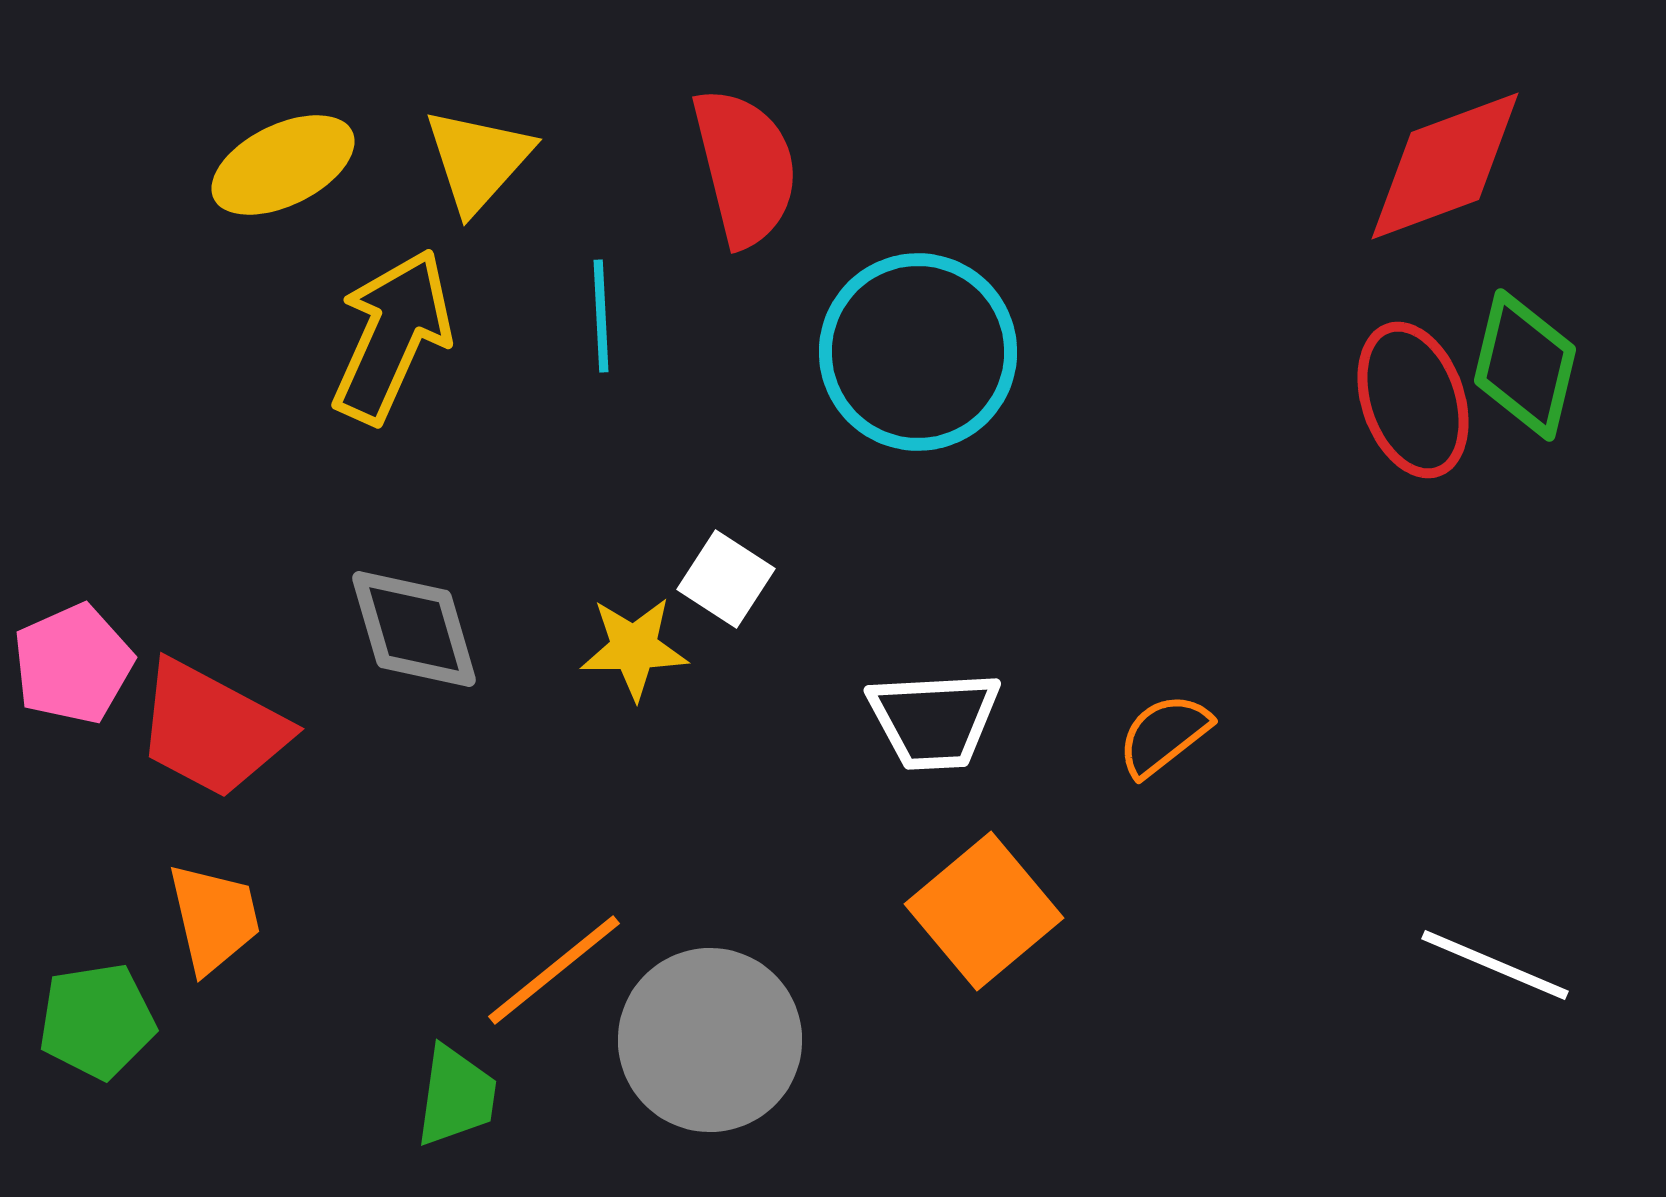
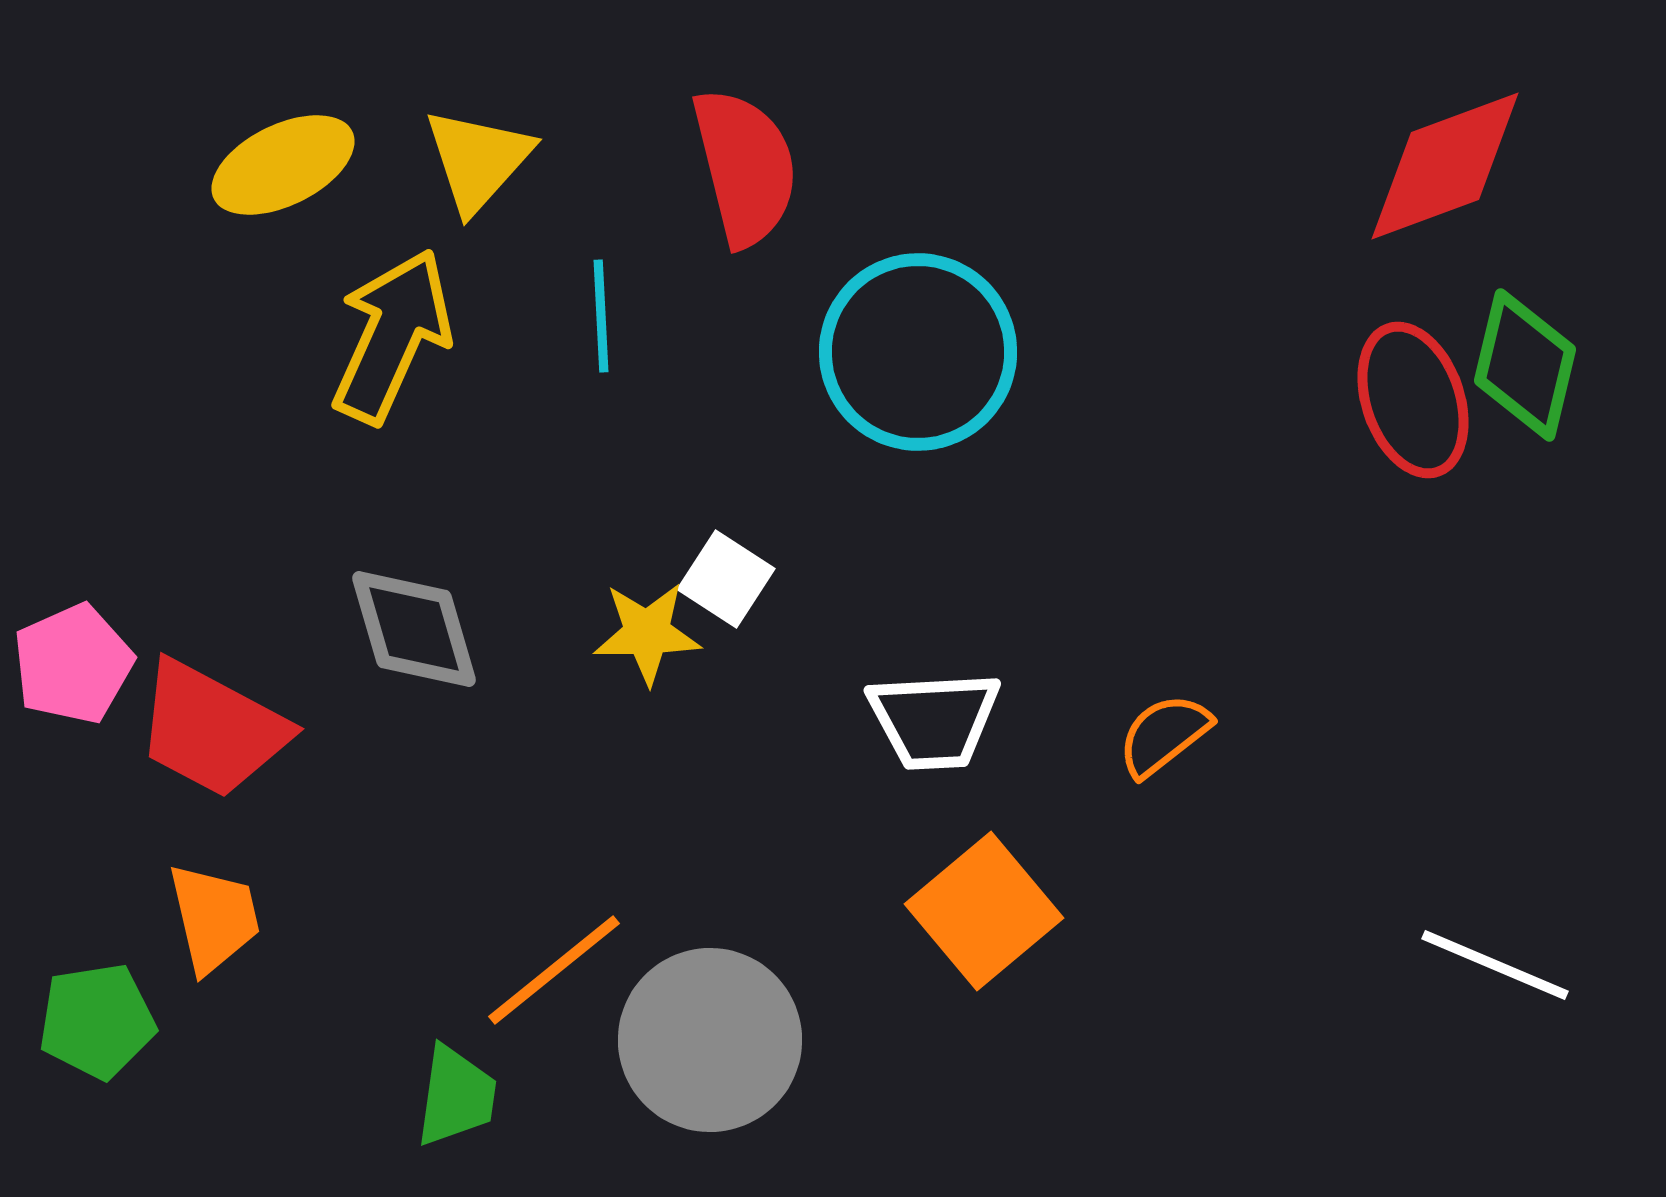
yellow star: moved 13 px right, 15 px up
